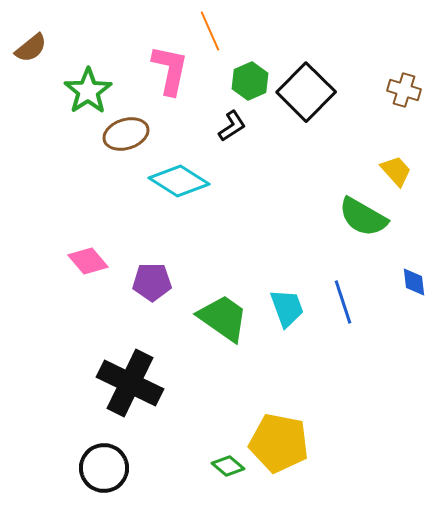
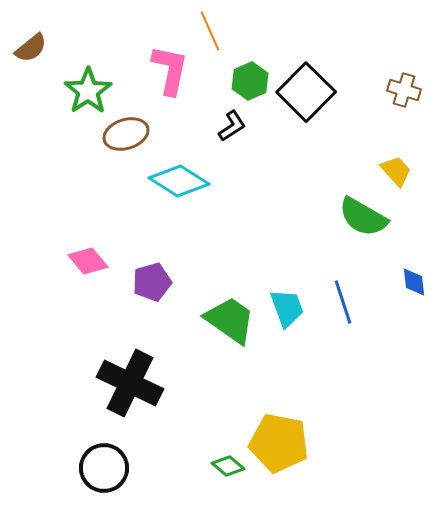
purple pentagon: rotated 15 degrees counterclockwise
green trapezoid: moved 7 px right, 2 px down
